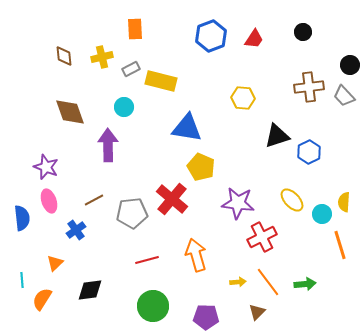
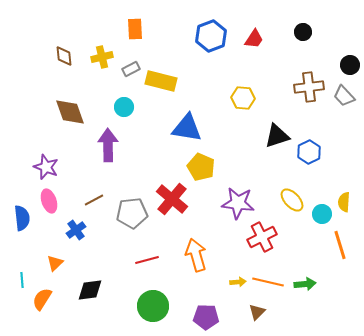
orange line at (268, 282): rotated 40 degrees counterclockwise
